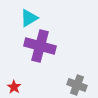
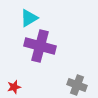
red star: rotated 24 degrees clockwise
